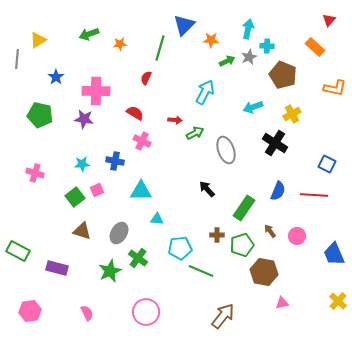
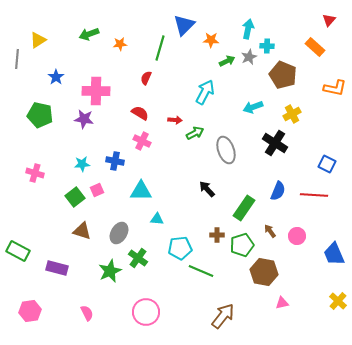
red semicircle at (135, 113): moved 5 px right
